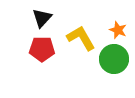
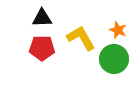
black triangle: rotated 45 degrees clockwise
red pentagon: moved 1 px up
